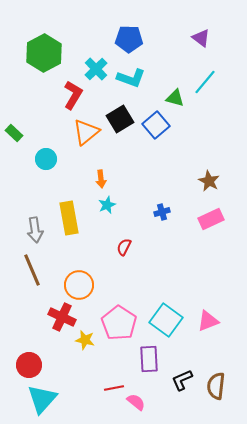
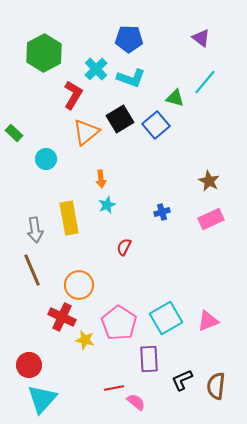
cyan square: moved 2 px up; rotated 24 degrees clockwise
